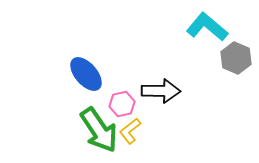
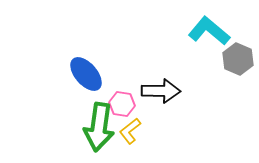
cyan L-shape: moved 2 px right, 4 px down
gray hexagon: moved 2 px right, 1 px down
pink hexagon: rotated 20 degrees clockwise
green arrow: moved 3 px up; rotated 42 degrees clockwise
